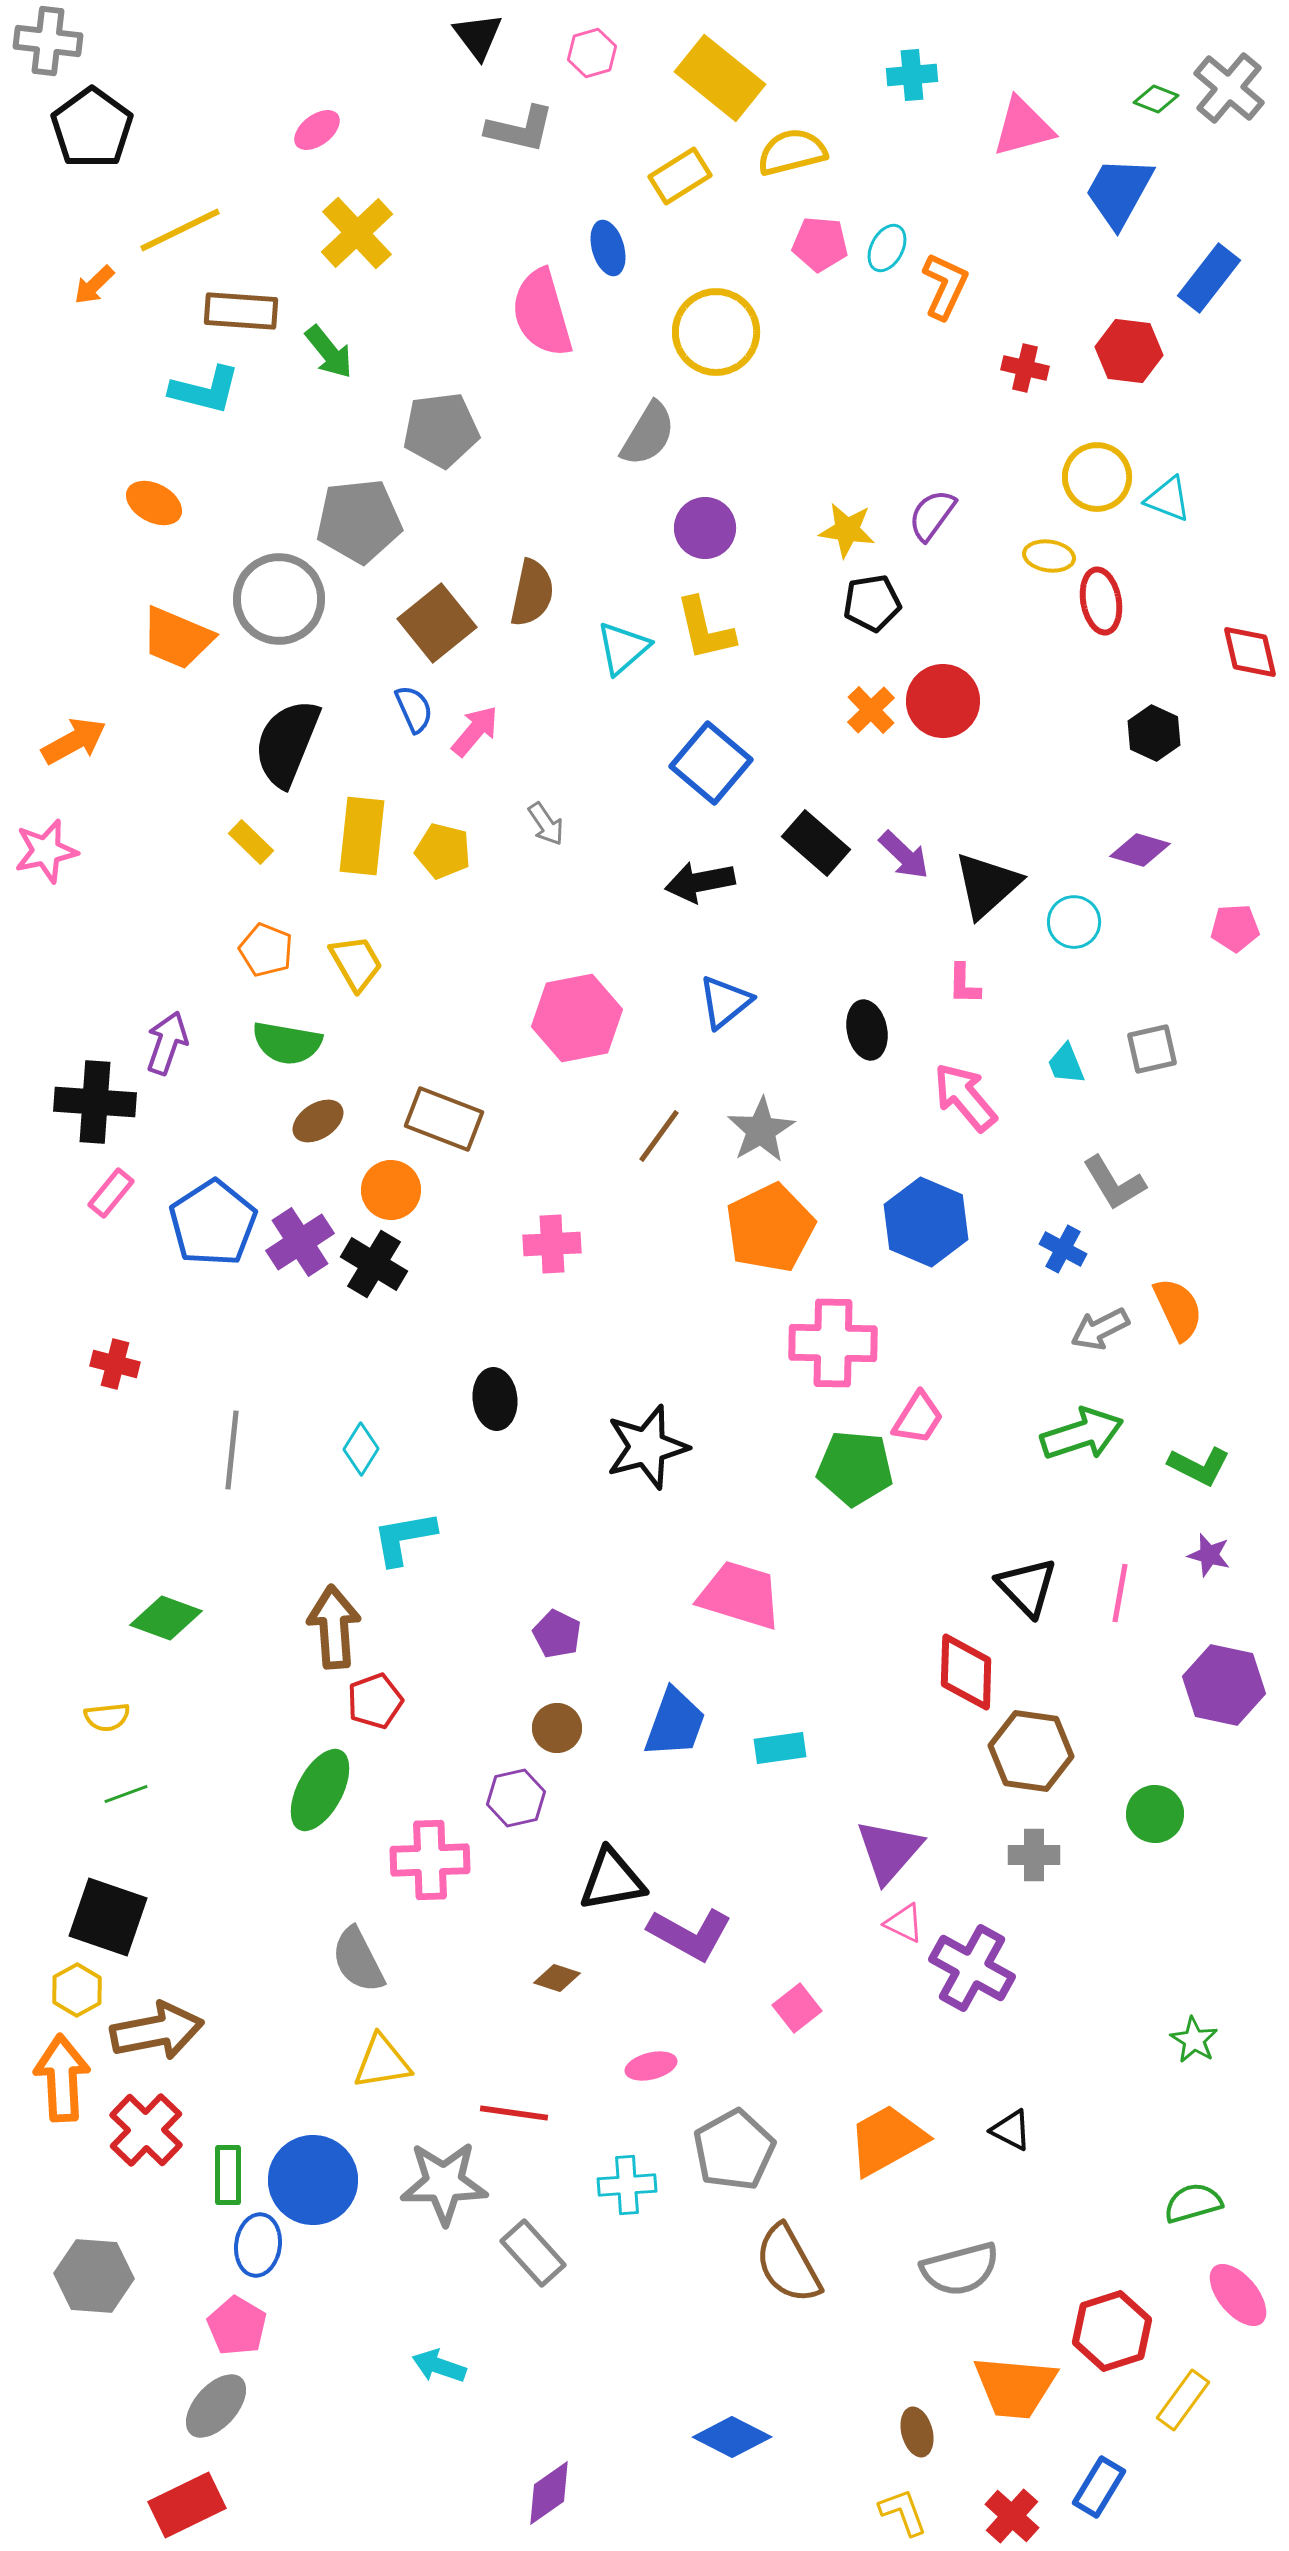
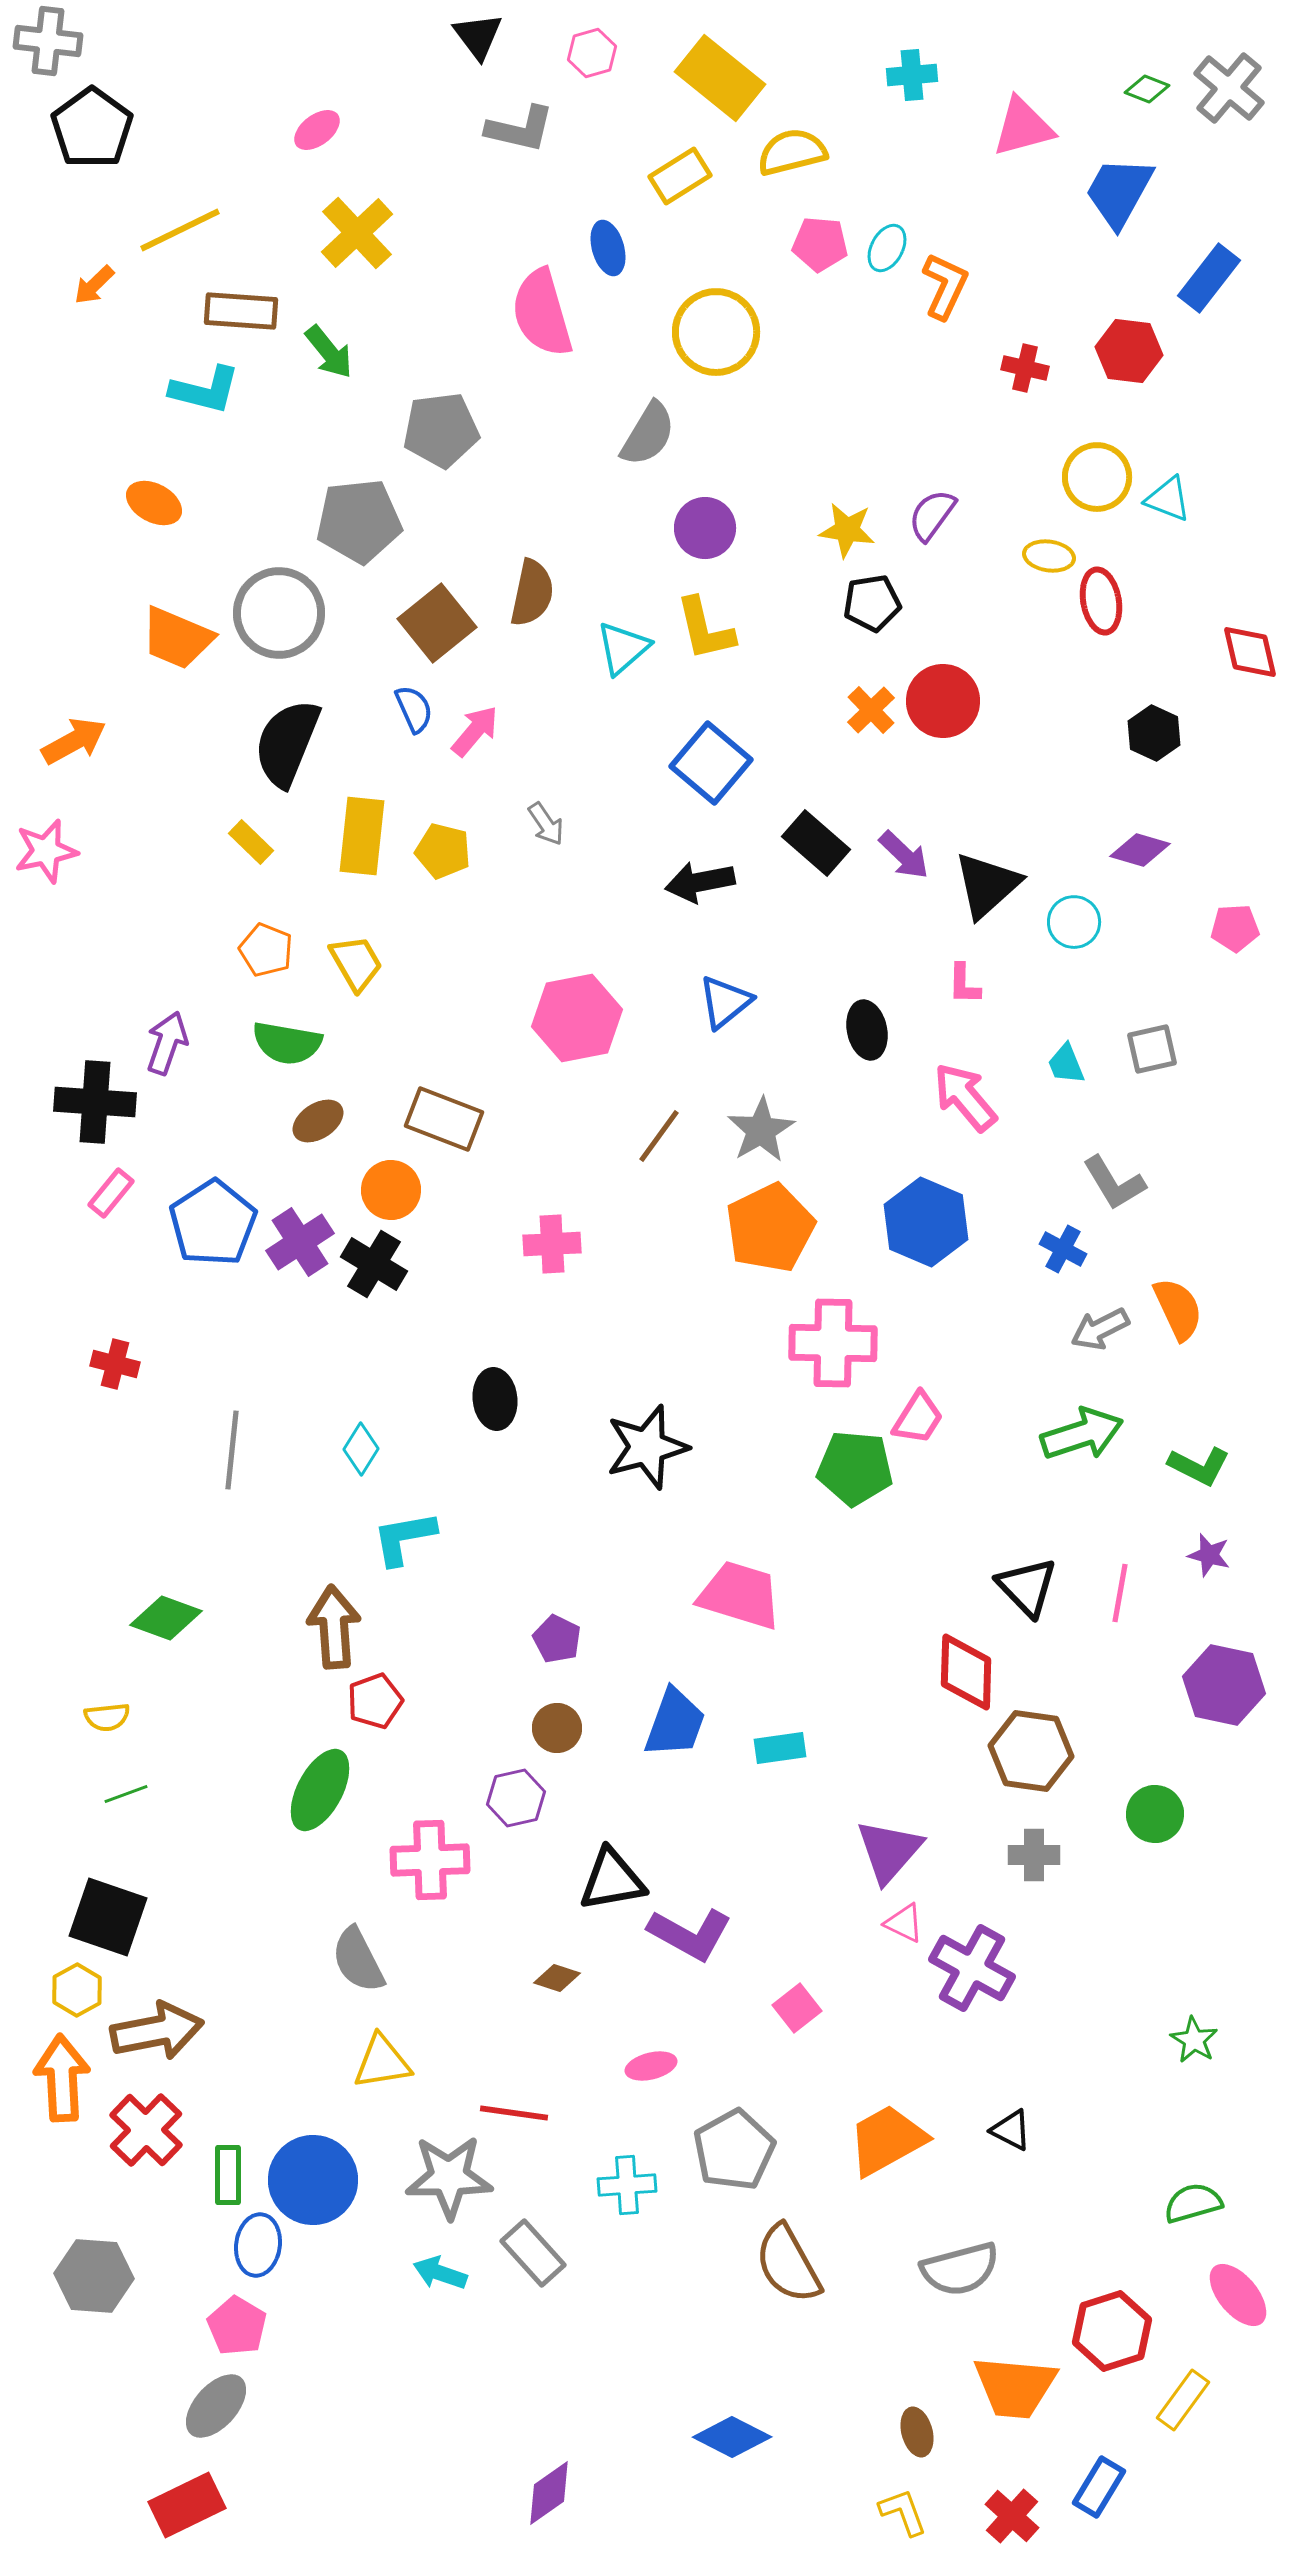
green diamond at (1156, 99): moved 9 px left, 10 px up
gray circle at (279, 599): moved 14 px down
purple pentagon at (557, 1634): moved 5 px down
gray star at (444, 2183): moved 5 px right, 6 px up
cyan arrow at (439, 2366): moved 1 px right, 93 px up
